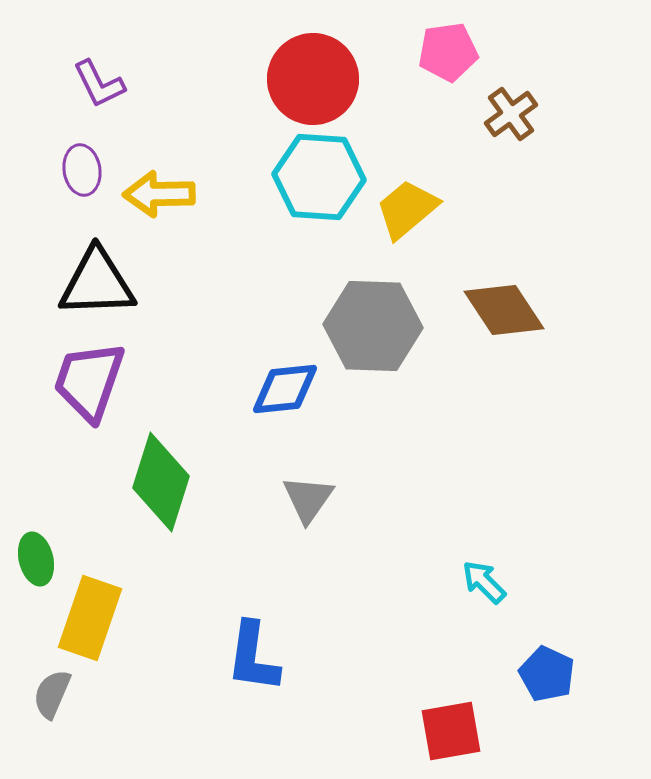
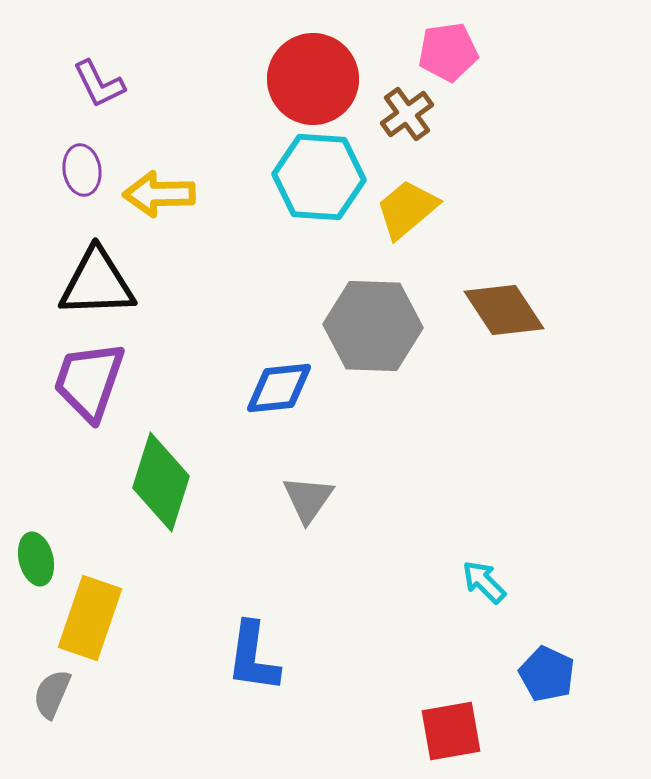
brown cross: moved 104 px left
blue diamond: moved 6 px left, 1 px up
